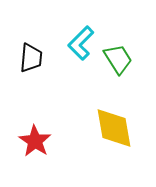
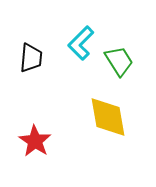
green trapezoid: moved 1 px right, 2 px down
yellow diamond: moved 6 px left, 11 px up
